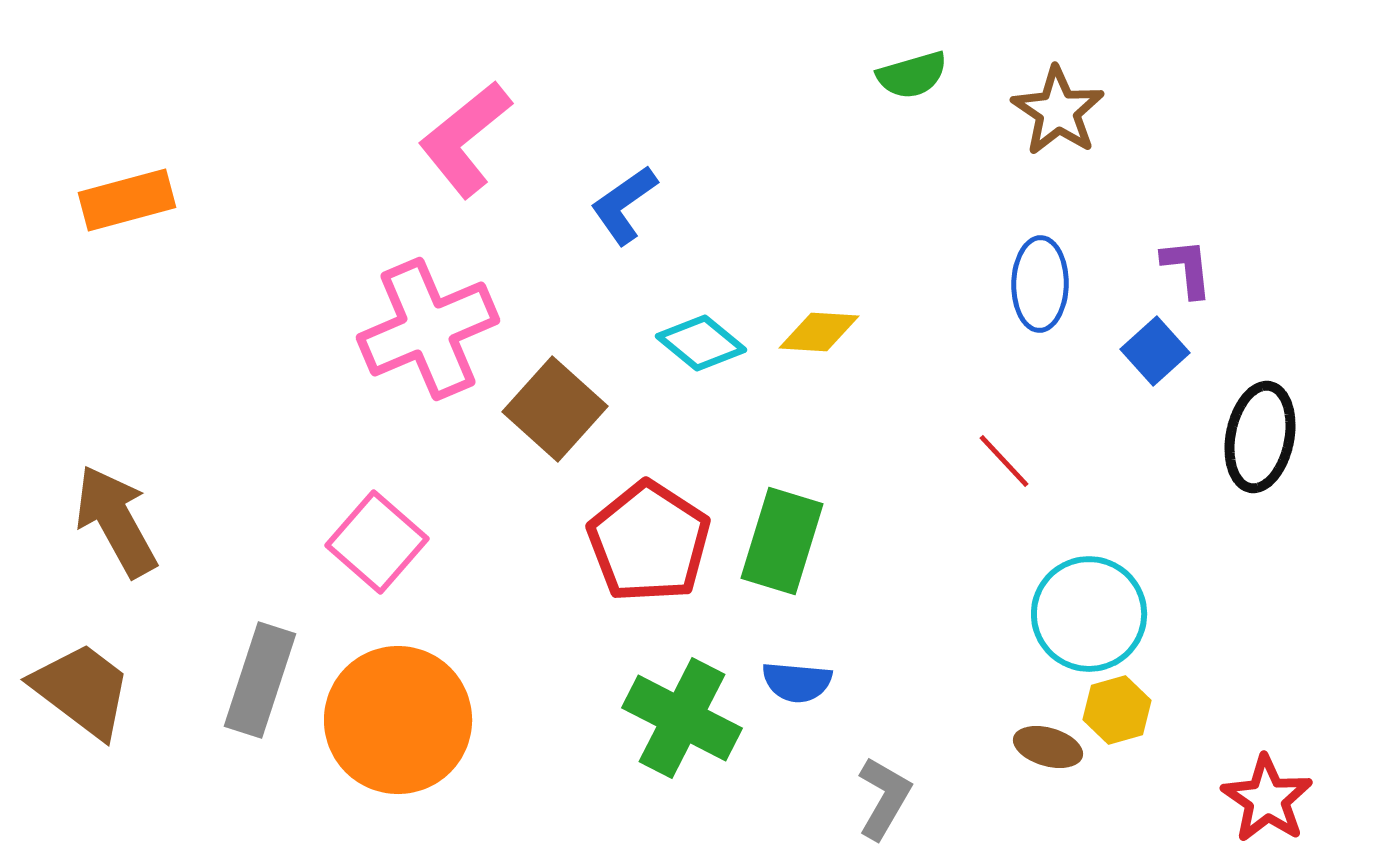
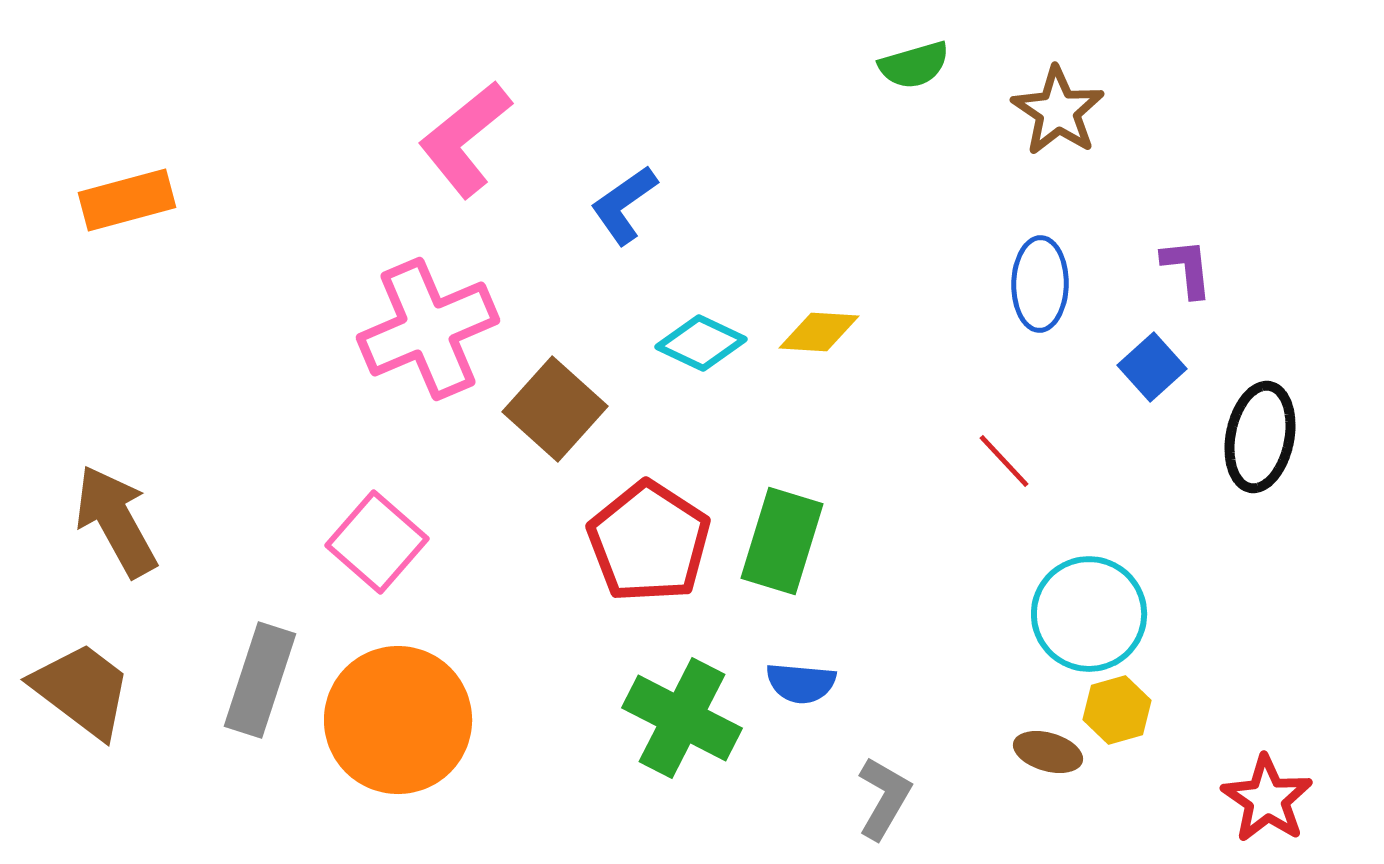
green semicircle: moved 2 px right, 10 px up
cyan diamond: rotated 14 degrees counterclockwise
blue square: moved 3 px left, 16 px down
blue semicircle: moved 4 px right, 1 px down
brown ellipse: moved 5 px down
